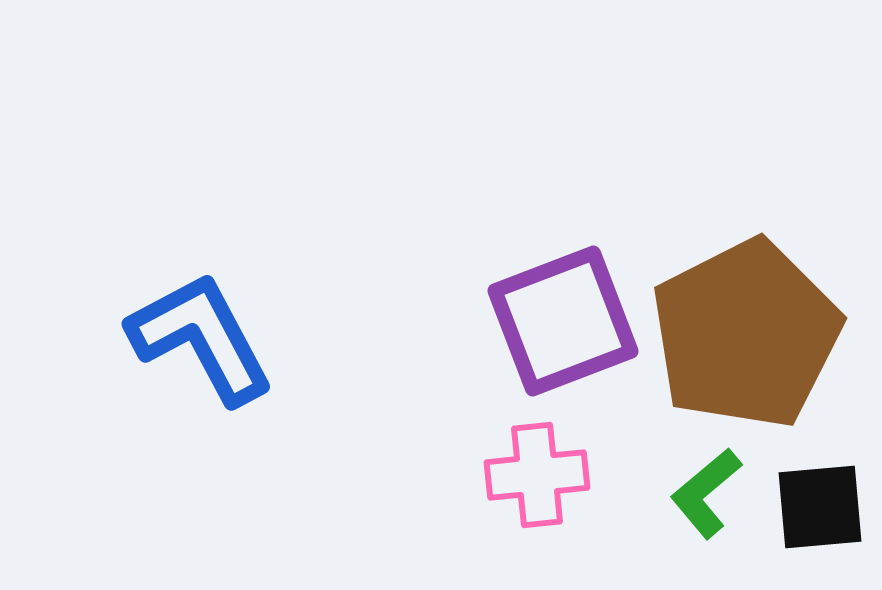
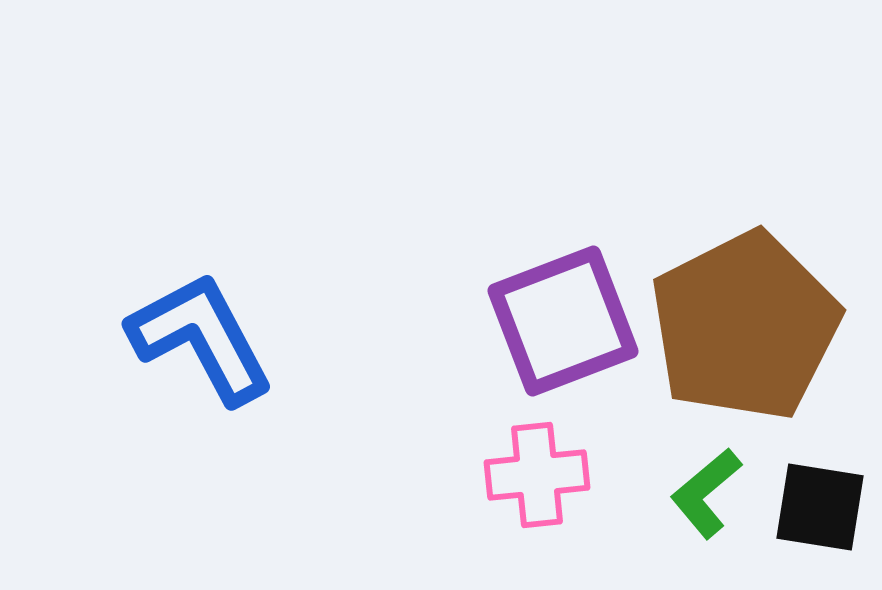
brown pentagon: moved 1 px left, 8 px up
black square: rotated 14 degrees clockwise
